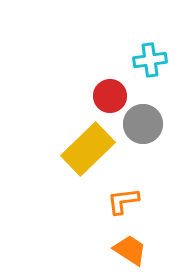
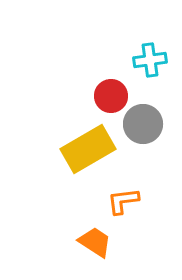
red circle: moved 1 px right
yellow rectangle: rotated 14 degrees clockwise
orange trapezoid: moved 35 px left, 8 px up
